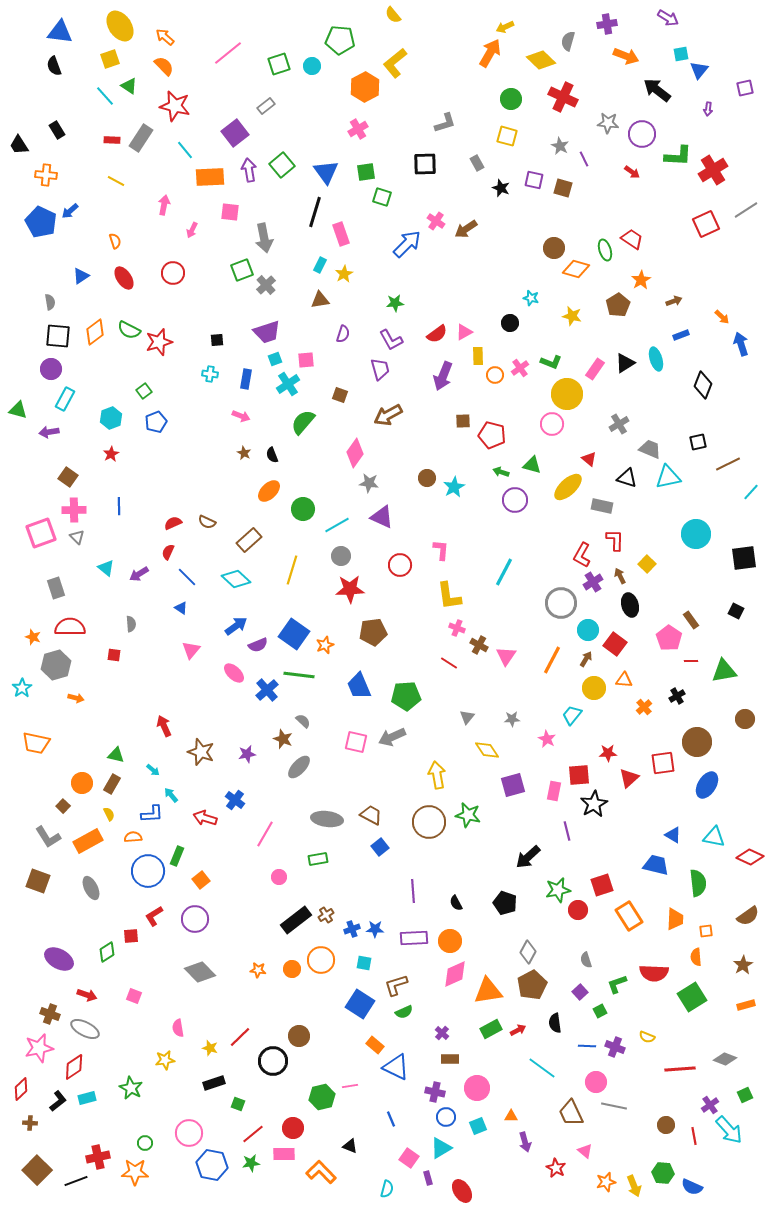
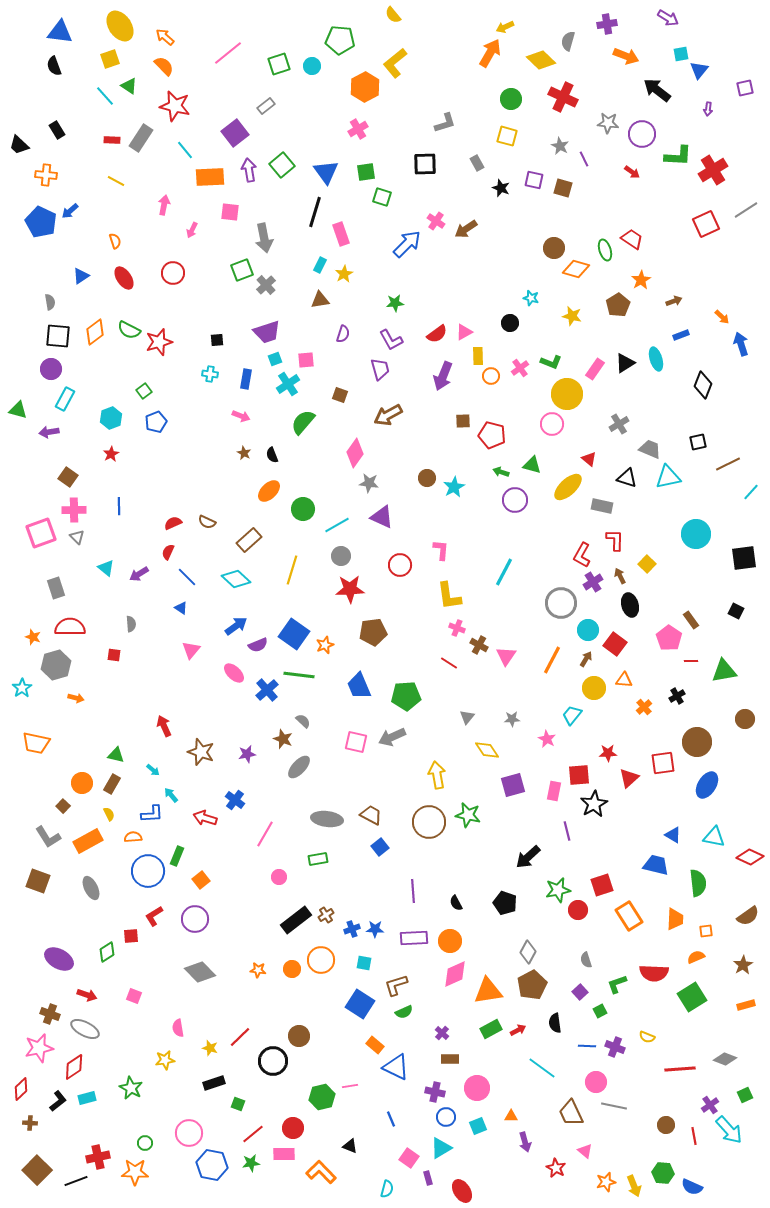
black trapezoid at (19, 145): rotated 15 degrees counterclockwise
orange circle at (495, 375): moved 4 px left, 1 px down
orange semicircle at (696, 957): rotated 72 degrees clockwise
